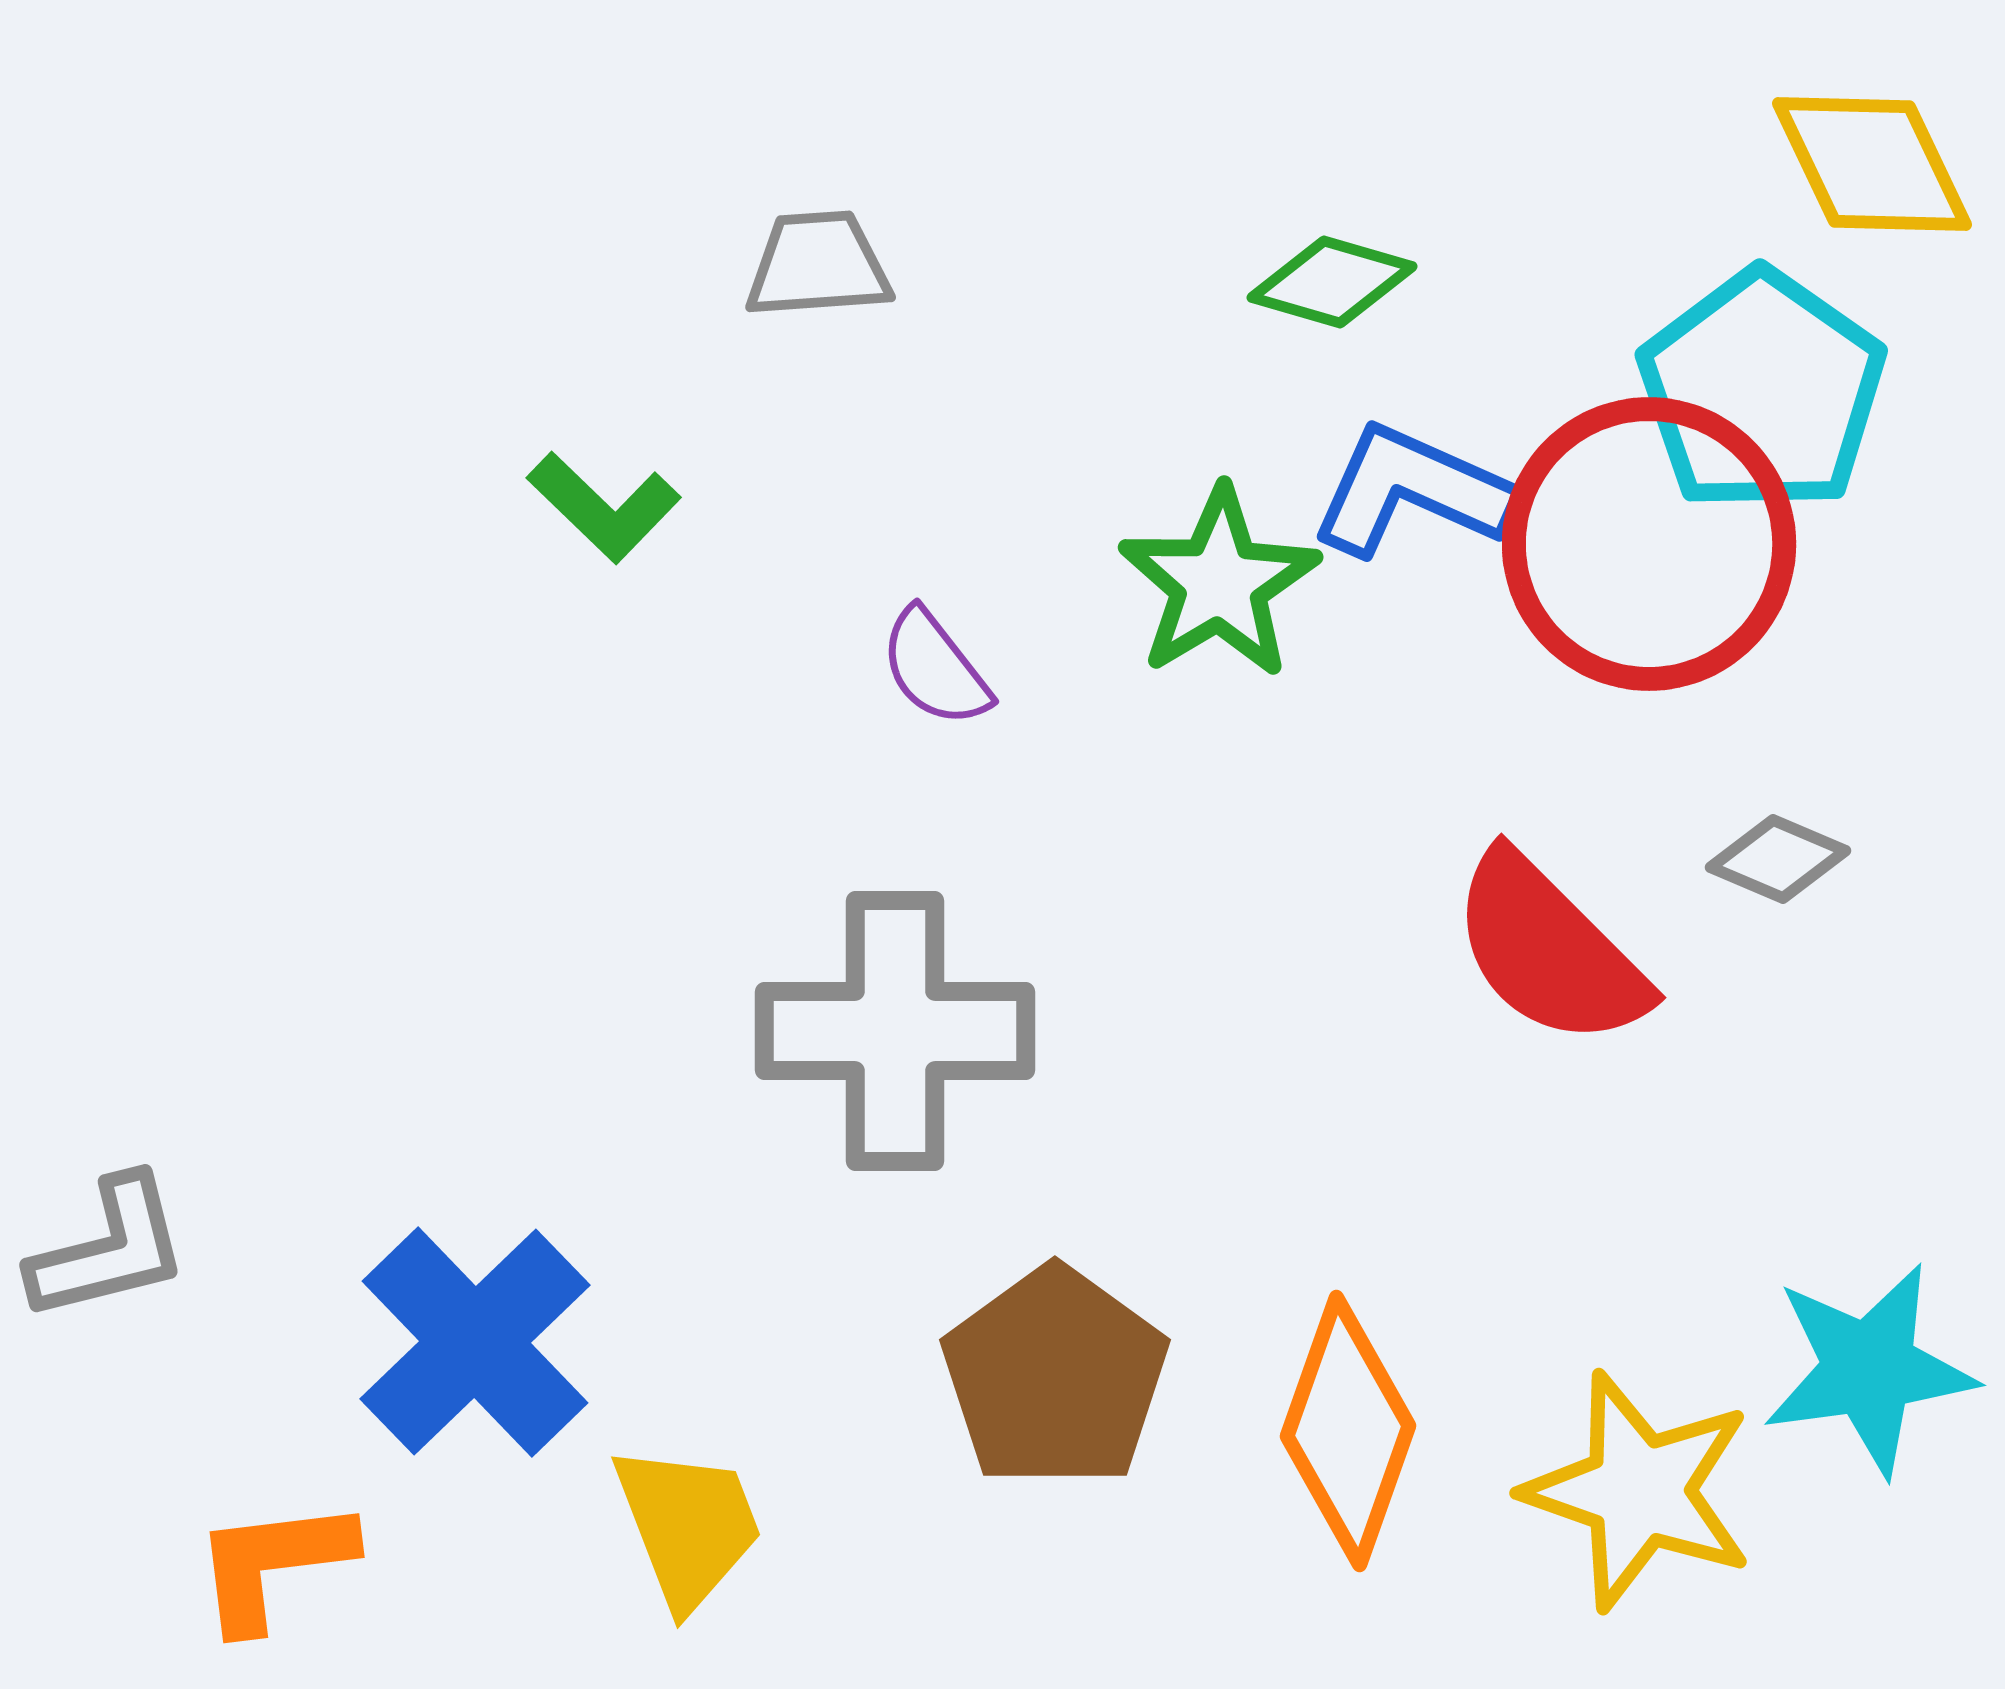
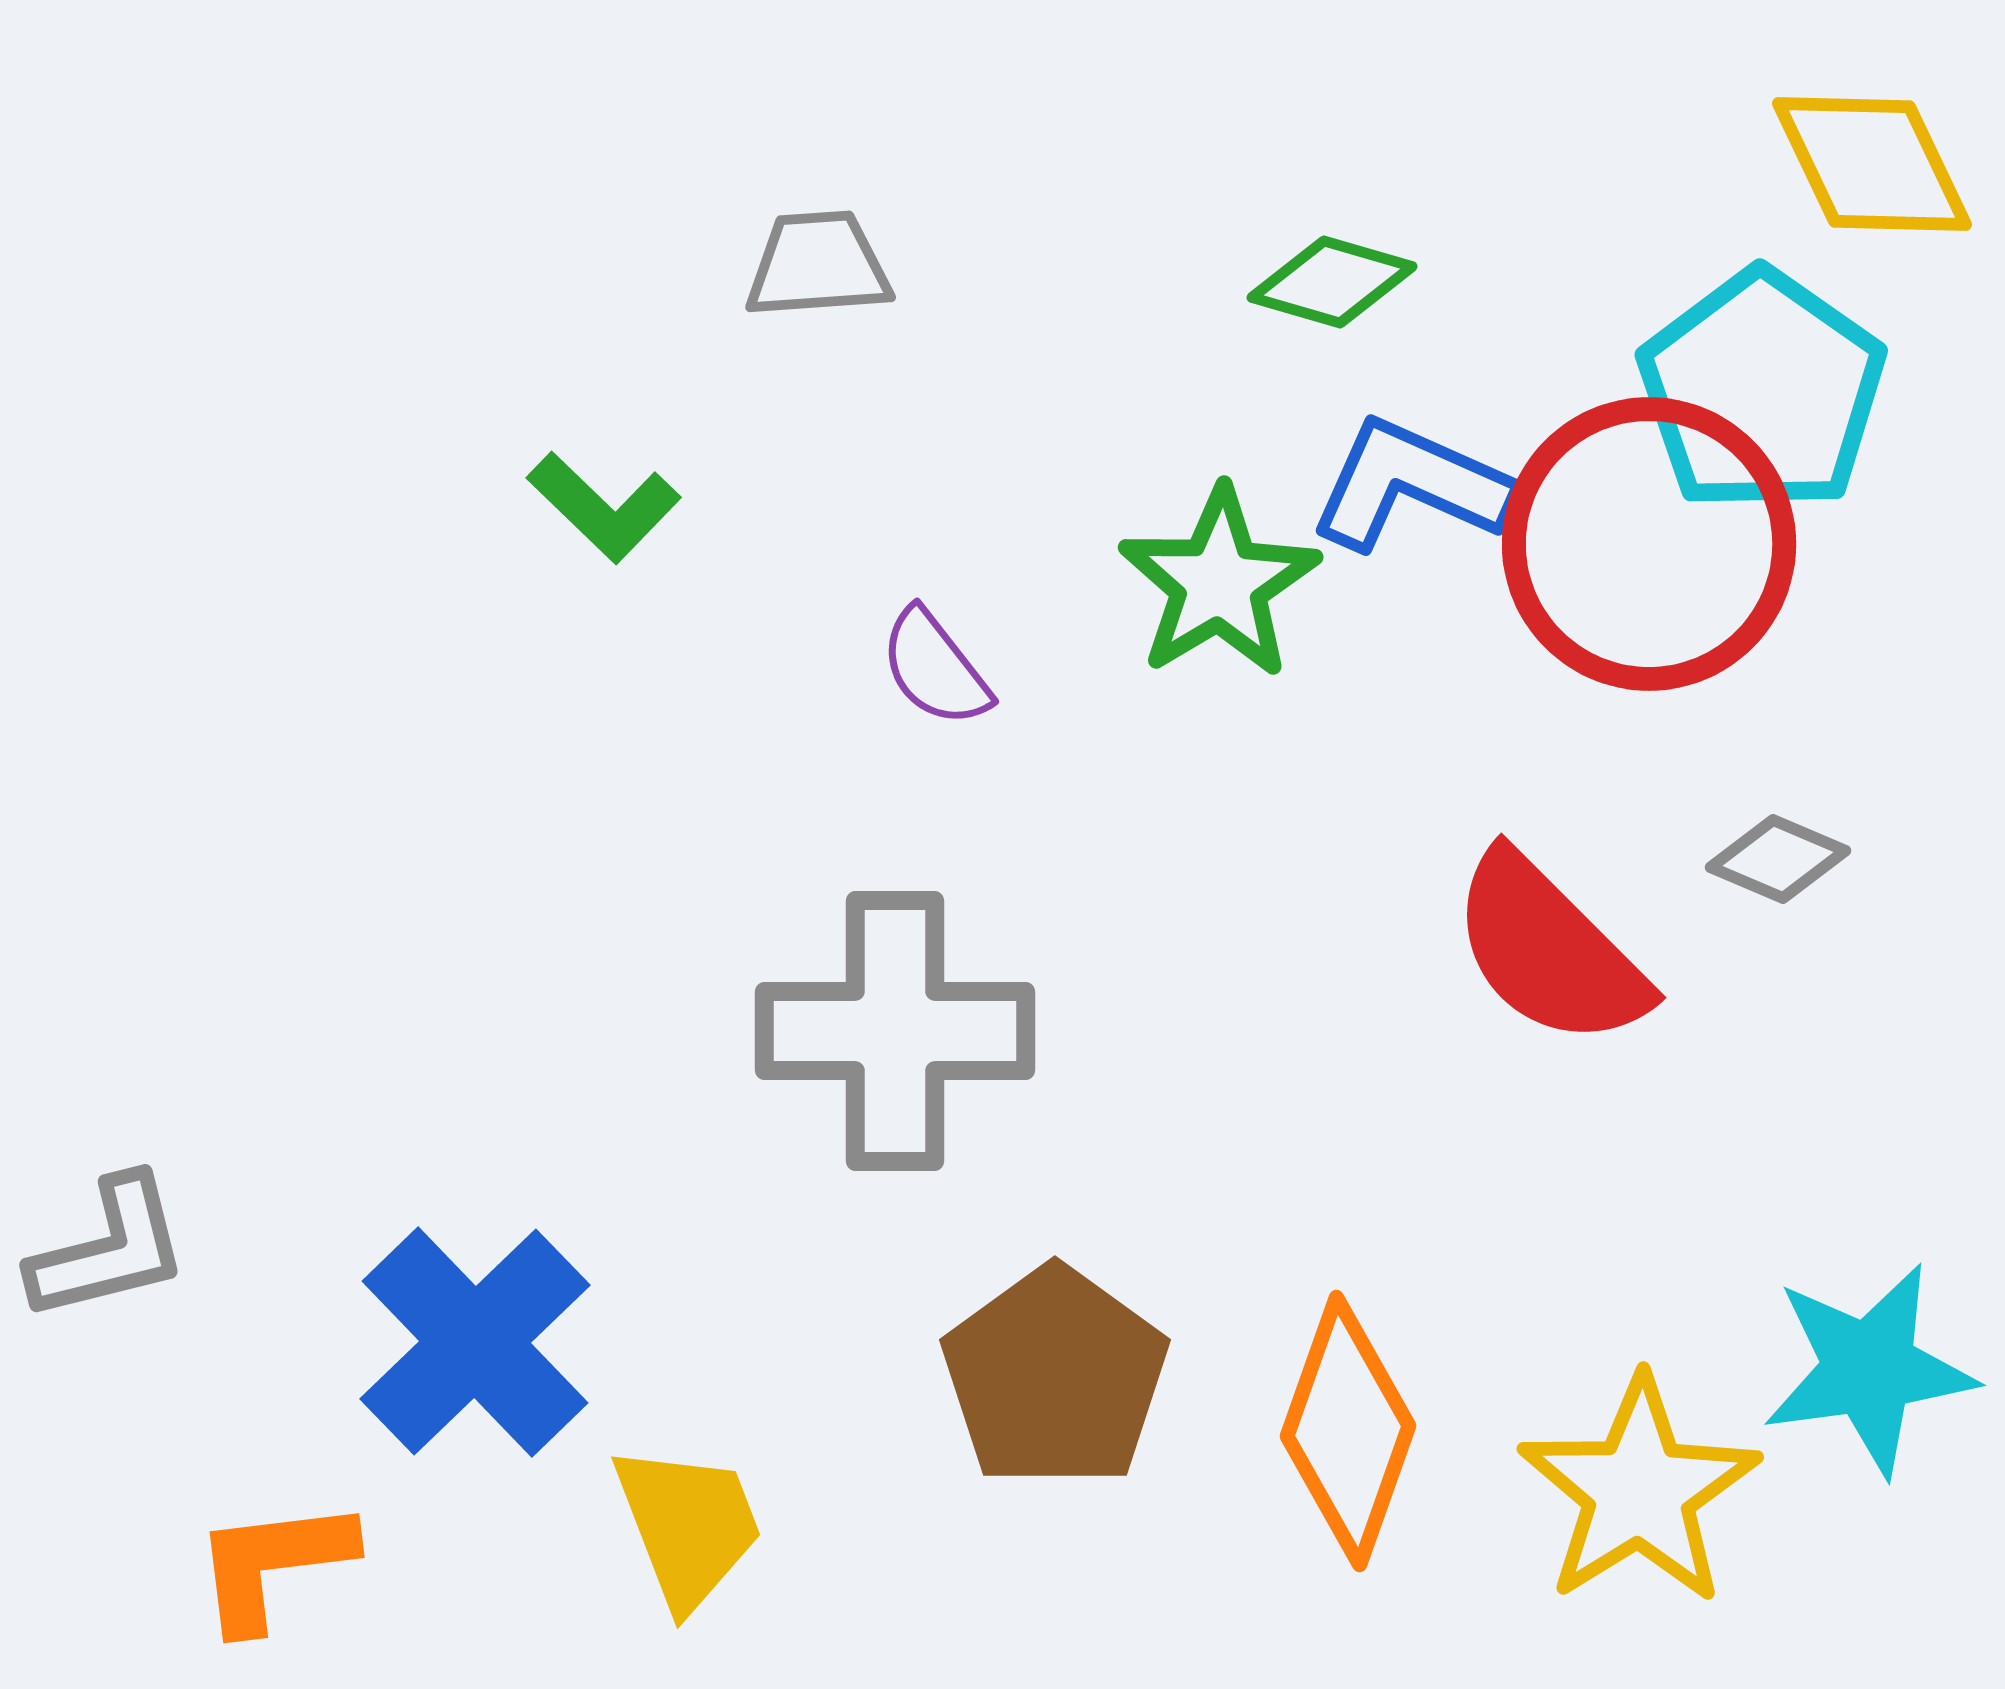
blue L-shape: moved 1 px left, 6 px up
yellow star: rotated 21 degrees clockwise
